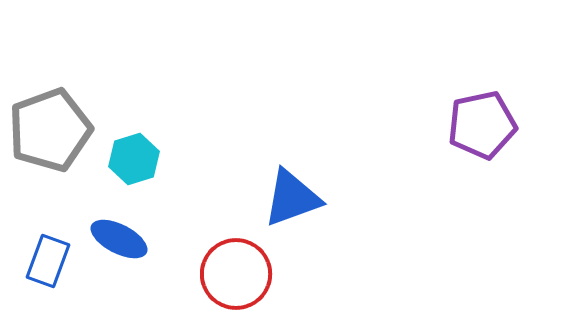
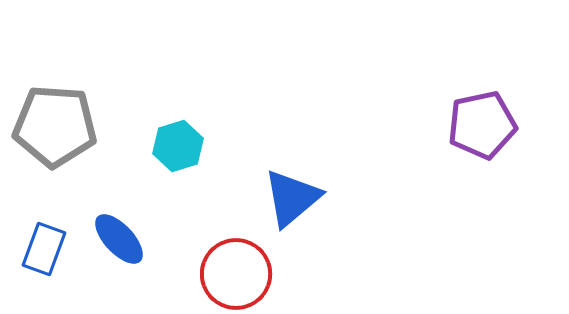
gray pentagon: moved 5 px right, 4 px up; rotated 24 degrees clockwise
cyan hexagon: moved 44 px right, 13 px up
blue triangle: rotated 20 degrees counterclockwise
blue ellipse: rotated 20 degrees clockwise
blue rectangle: moved 4 px left, 12 px up
